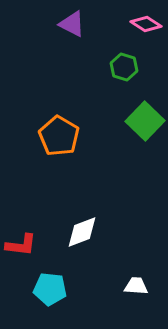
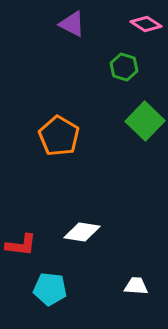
white diamond: rotated 30 degrees clockwise
